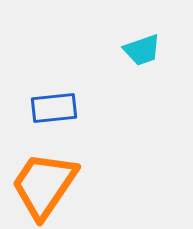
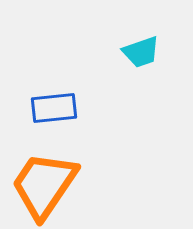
cyan trapezoid: moved 1 px left, 2 px down
